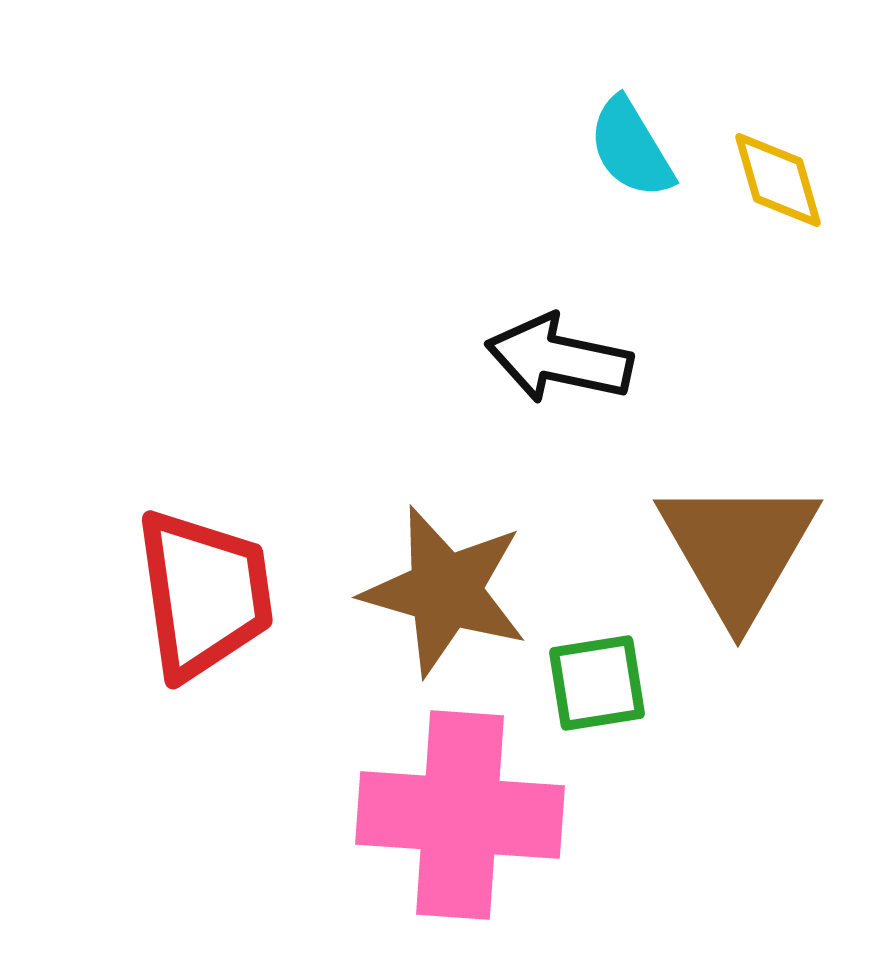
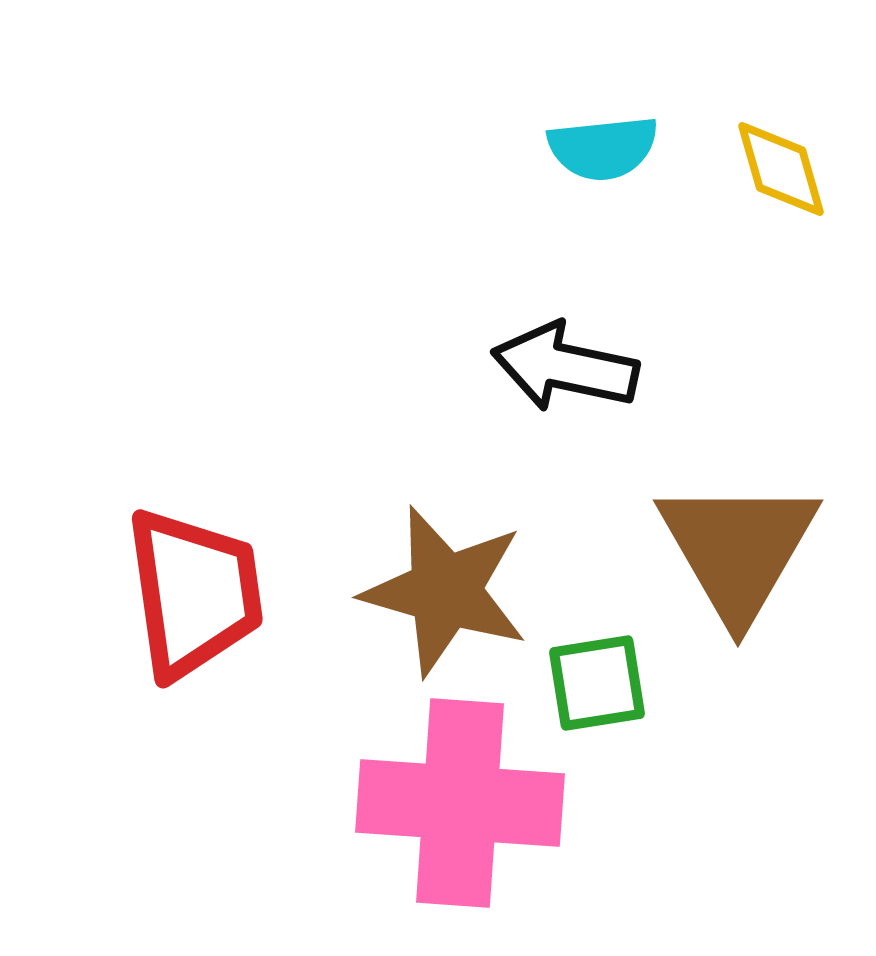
cyan semicircle: moved 28 px left; rotated 65 degrees counterclockwise
yellow diamond: moved 3 px right, 11 px up
black arrow: moved 6 px right, 8 px down
red trapezoid: moved 10 px left, 1 px up
pink cross: moved 12 px up
